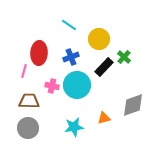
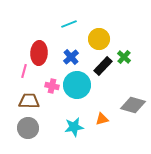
cyan line: moved 1 px up; rotated 56 degrees counterclockwise
blue cross: rotated 21 degrees counterclockwise
black rectangle: moved 1 px left, 1 px up
gray diamond: rotated 35 degrees clockwise
orange triangle: moved 2 px left, 1 px down
